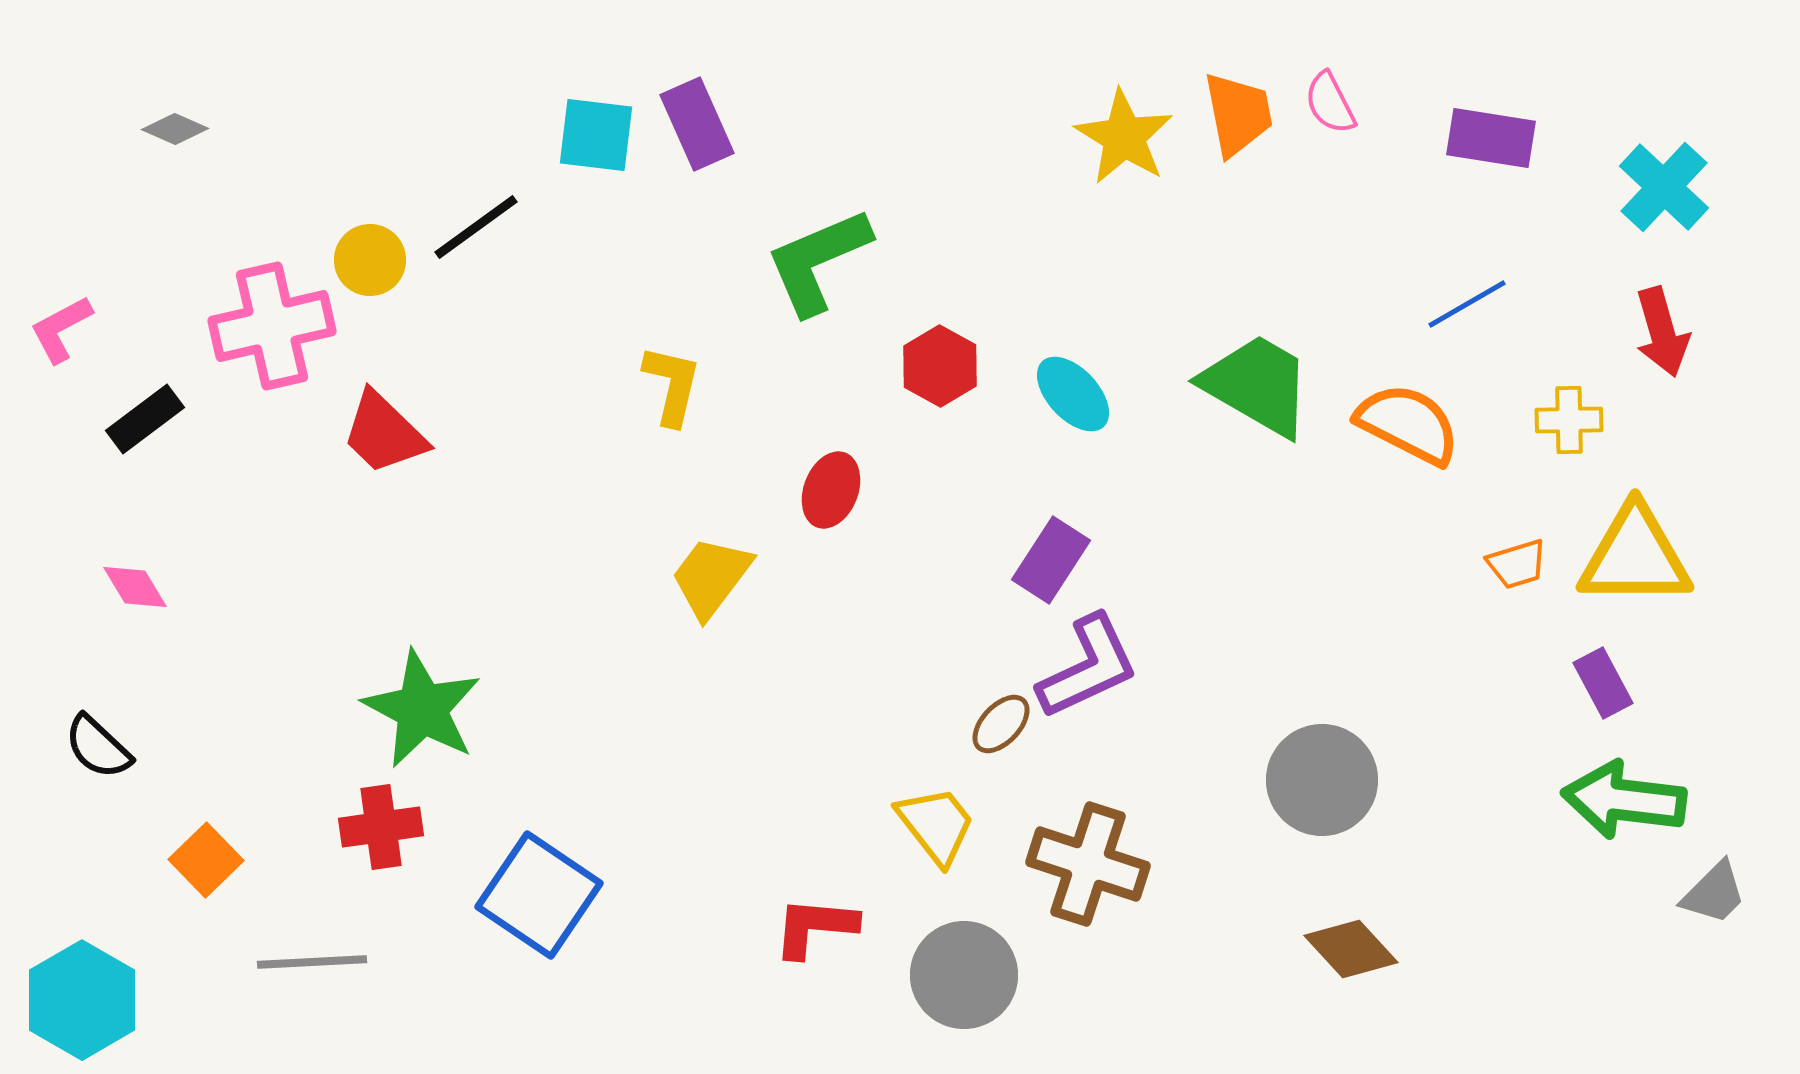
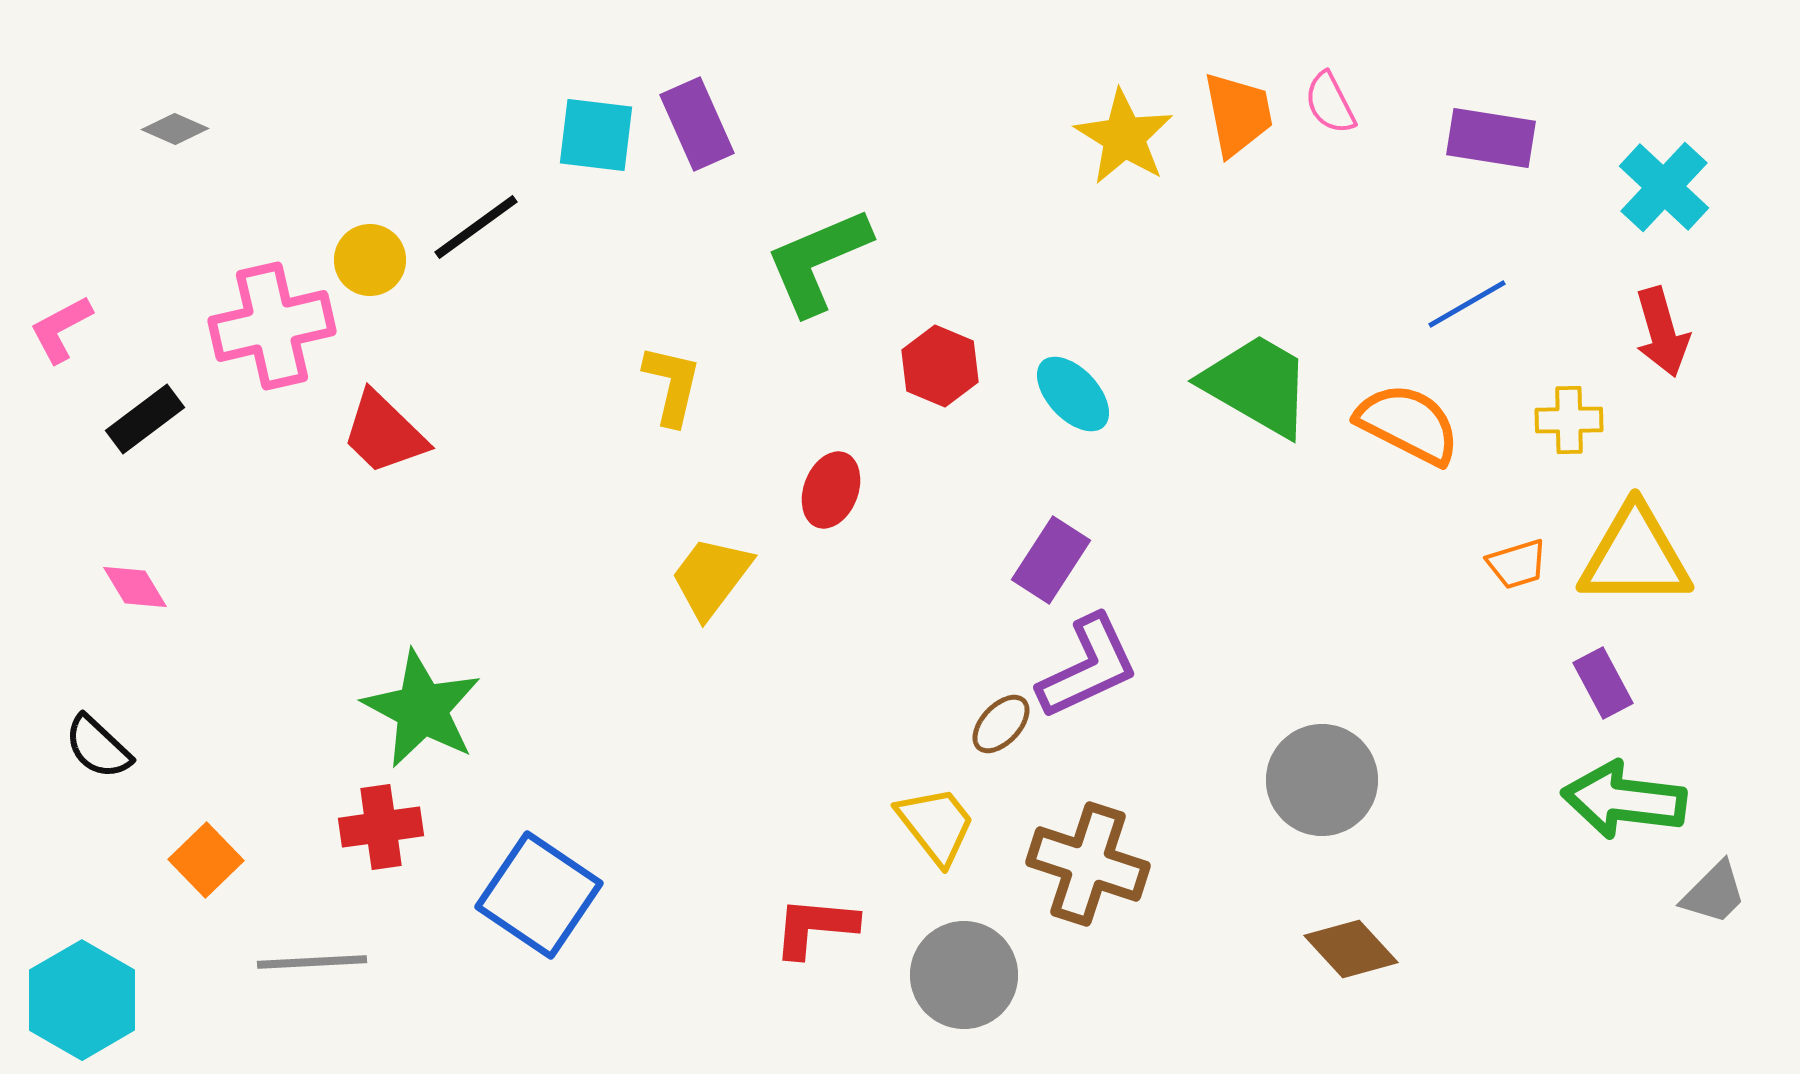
red hexagon at (940, 366): rotated 6 degrees counterclockwise
